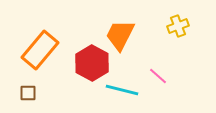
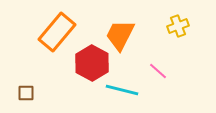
orange rectangle: moved 17 px right, 18 px up
pink line: moved 5 px up
brown square: moved 2 px left
